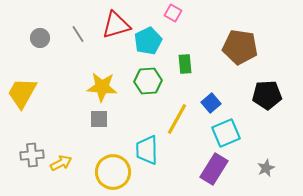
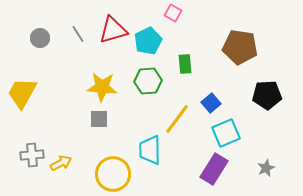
red triangle: moved 3 px left, 5 px down
yellow line: rotated 8 degrees clockwise
cyan trapezoid: moved 3 px right
yellow circle: moved 2 px down
